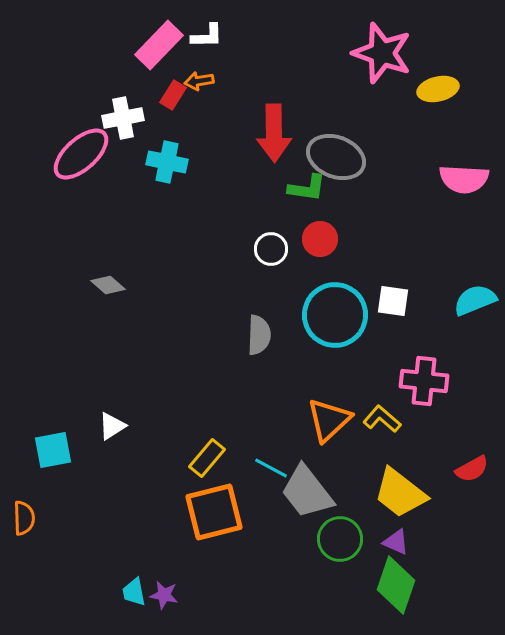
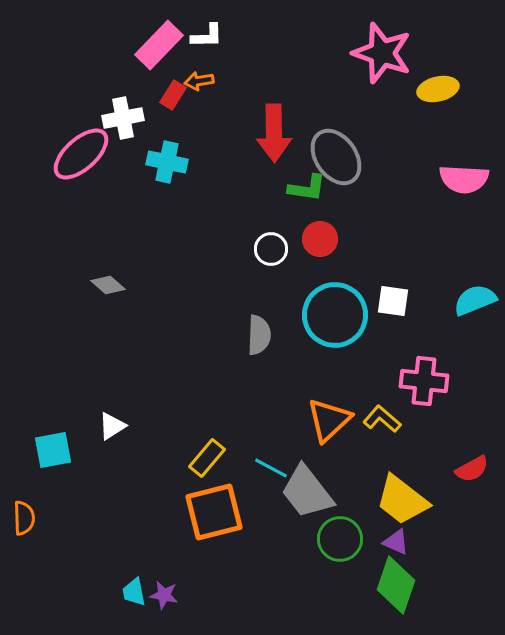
gray ellipse: rotated 34 degrees clockwise
yellow trapezoid: moved 2 px right, 7 px down
